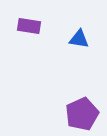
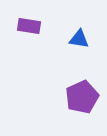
purple pentagon: moved 17 px up
